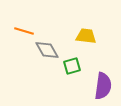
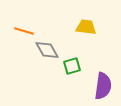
yellow trapezoid: moved 9 px up
